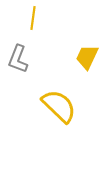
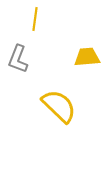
yellow line: moved 2 px right, 1 px down
yellow trapezoid: rotated 60 degrees clockwise
